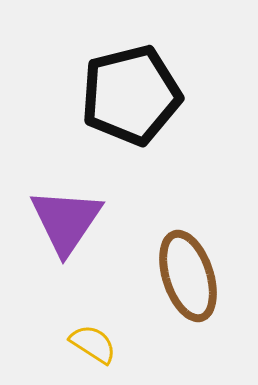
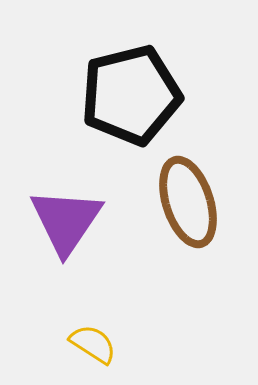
brown ellipse: moved 74 px up
